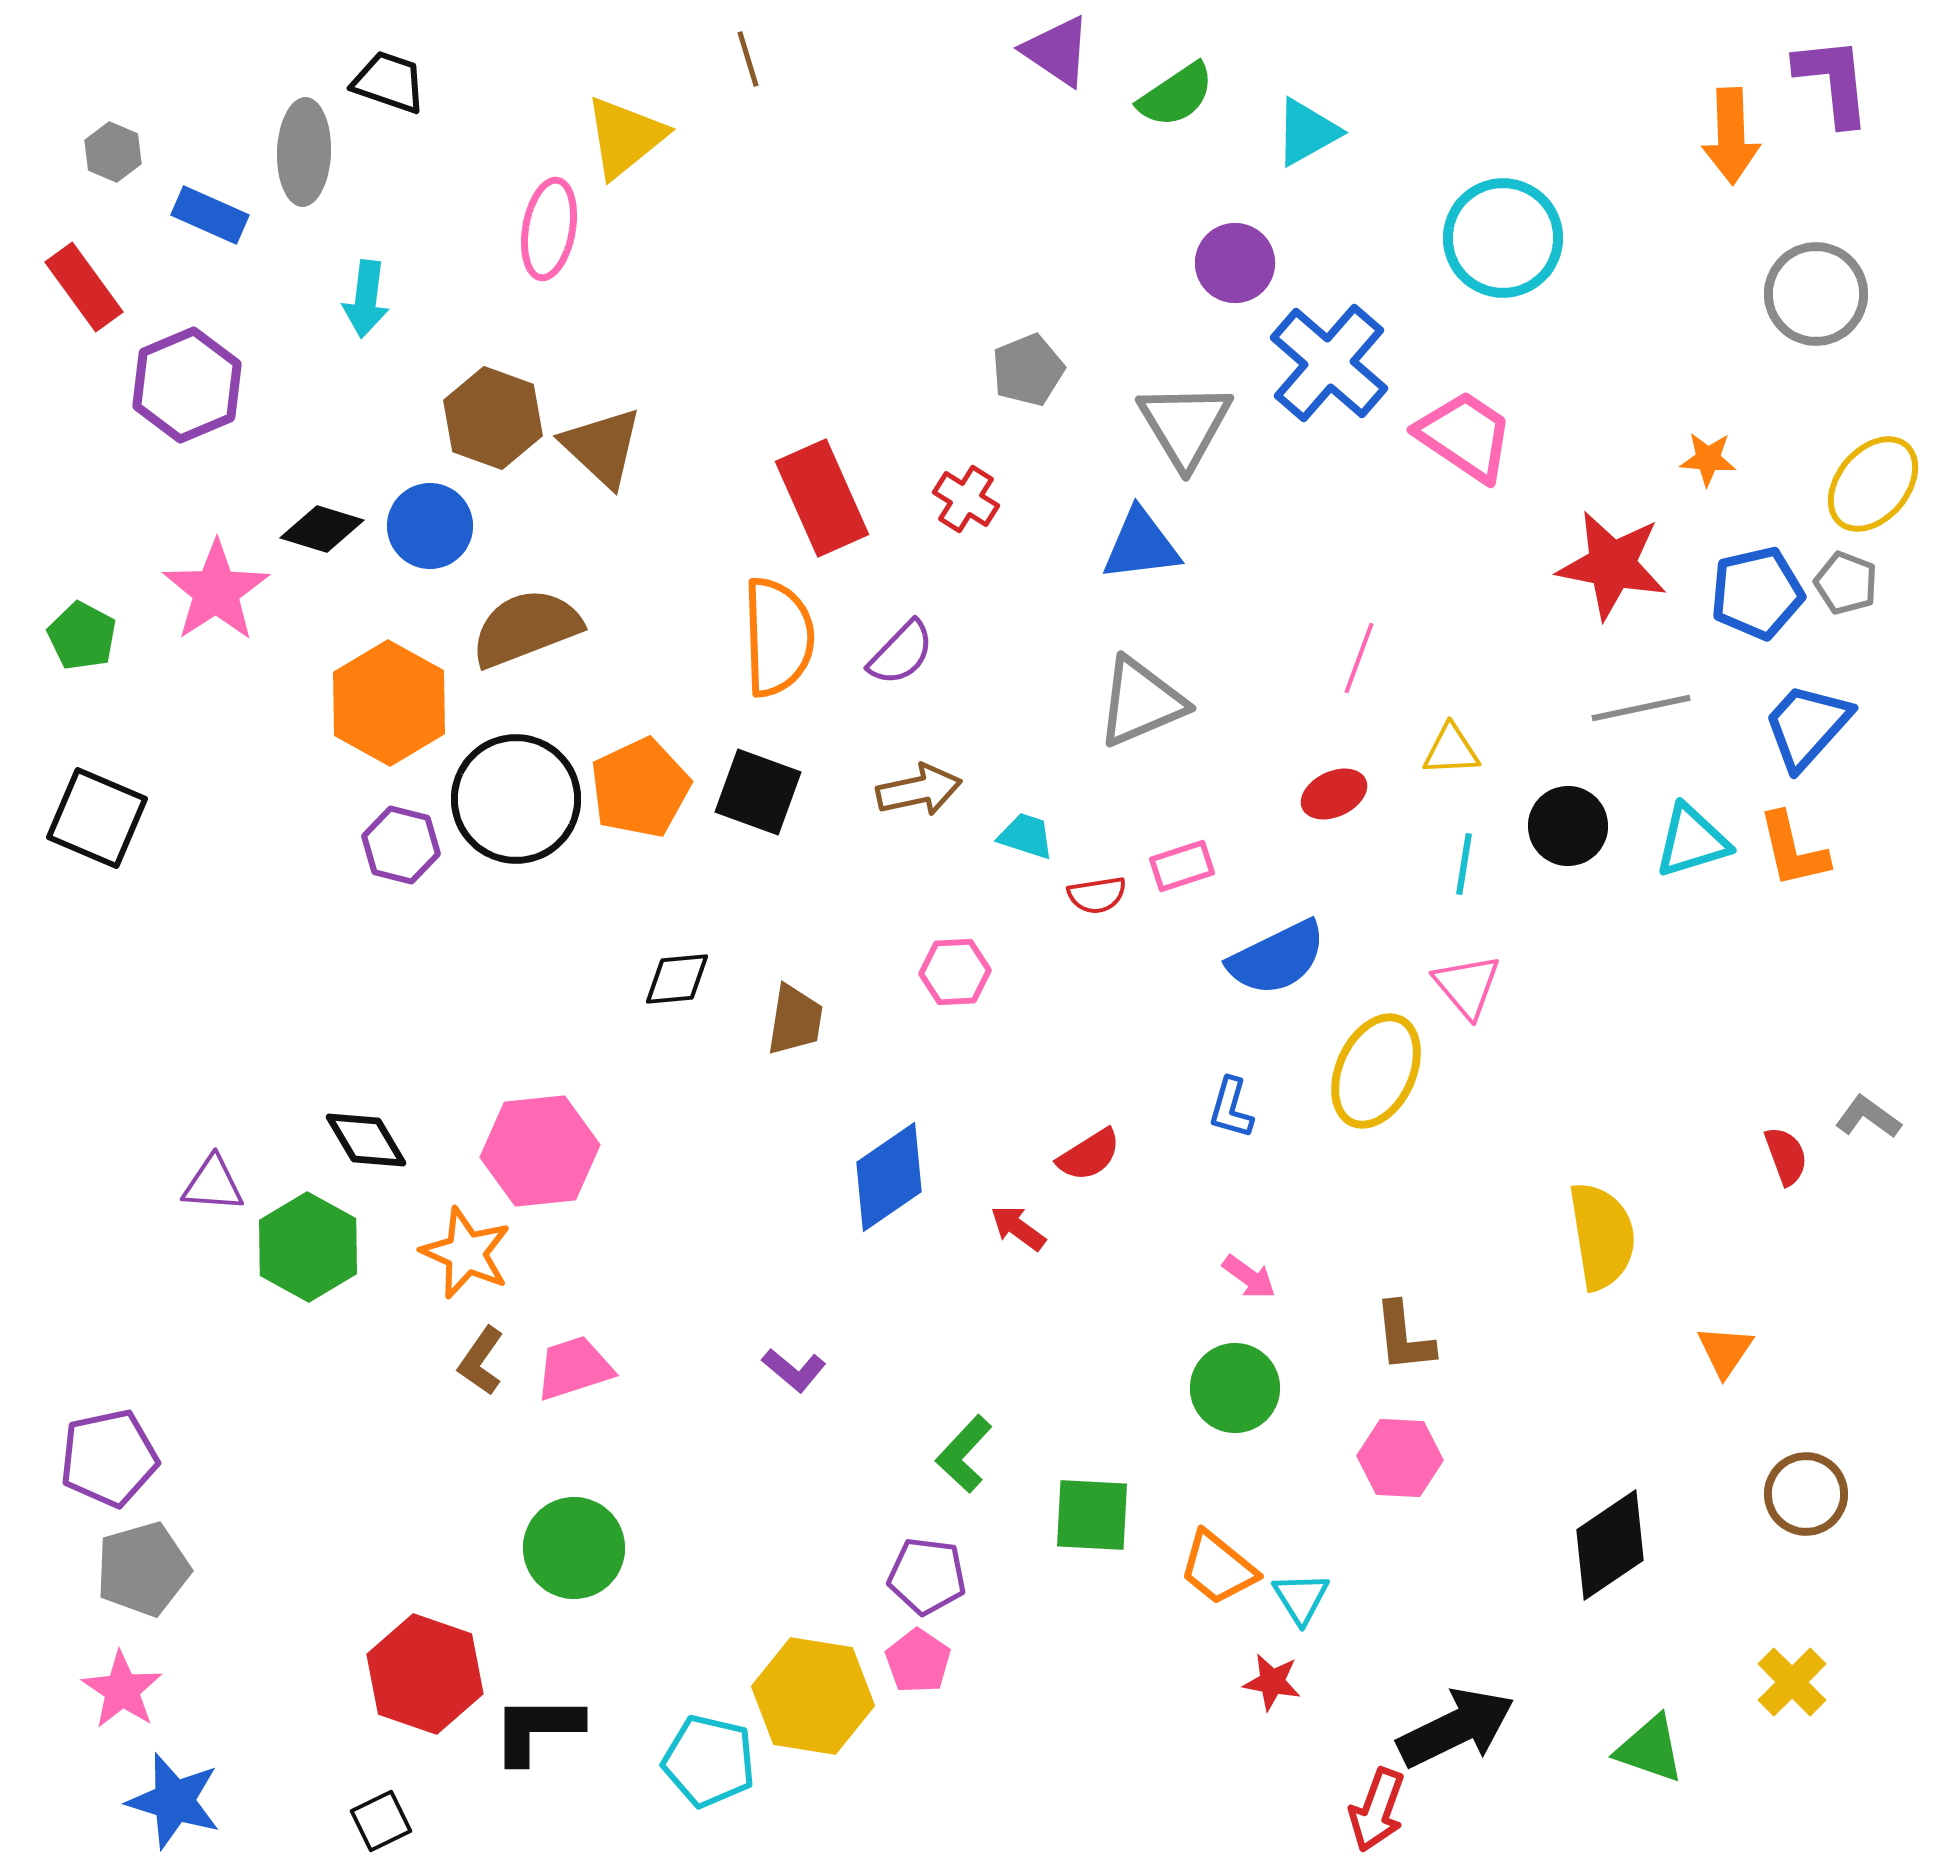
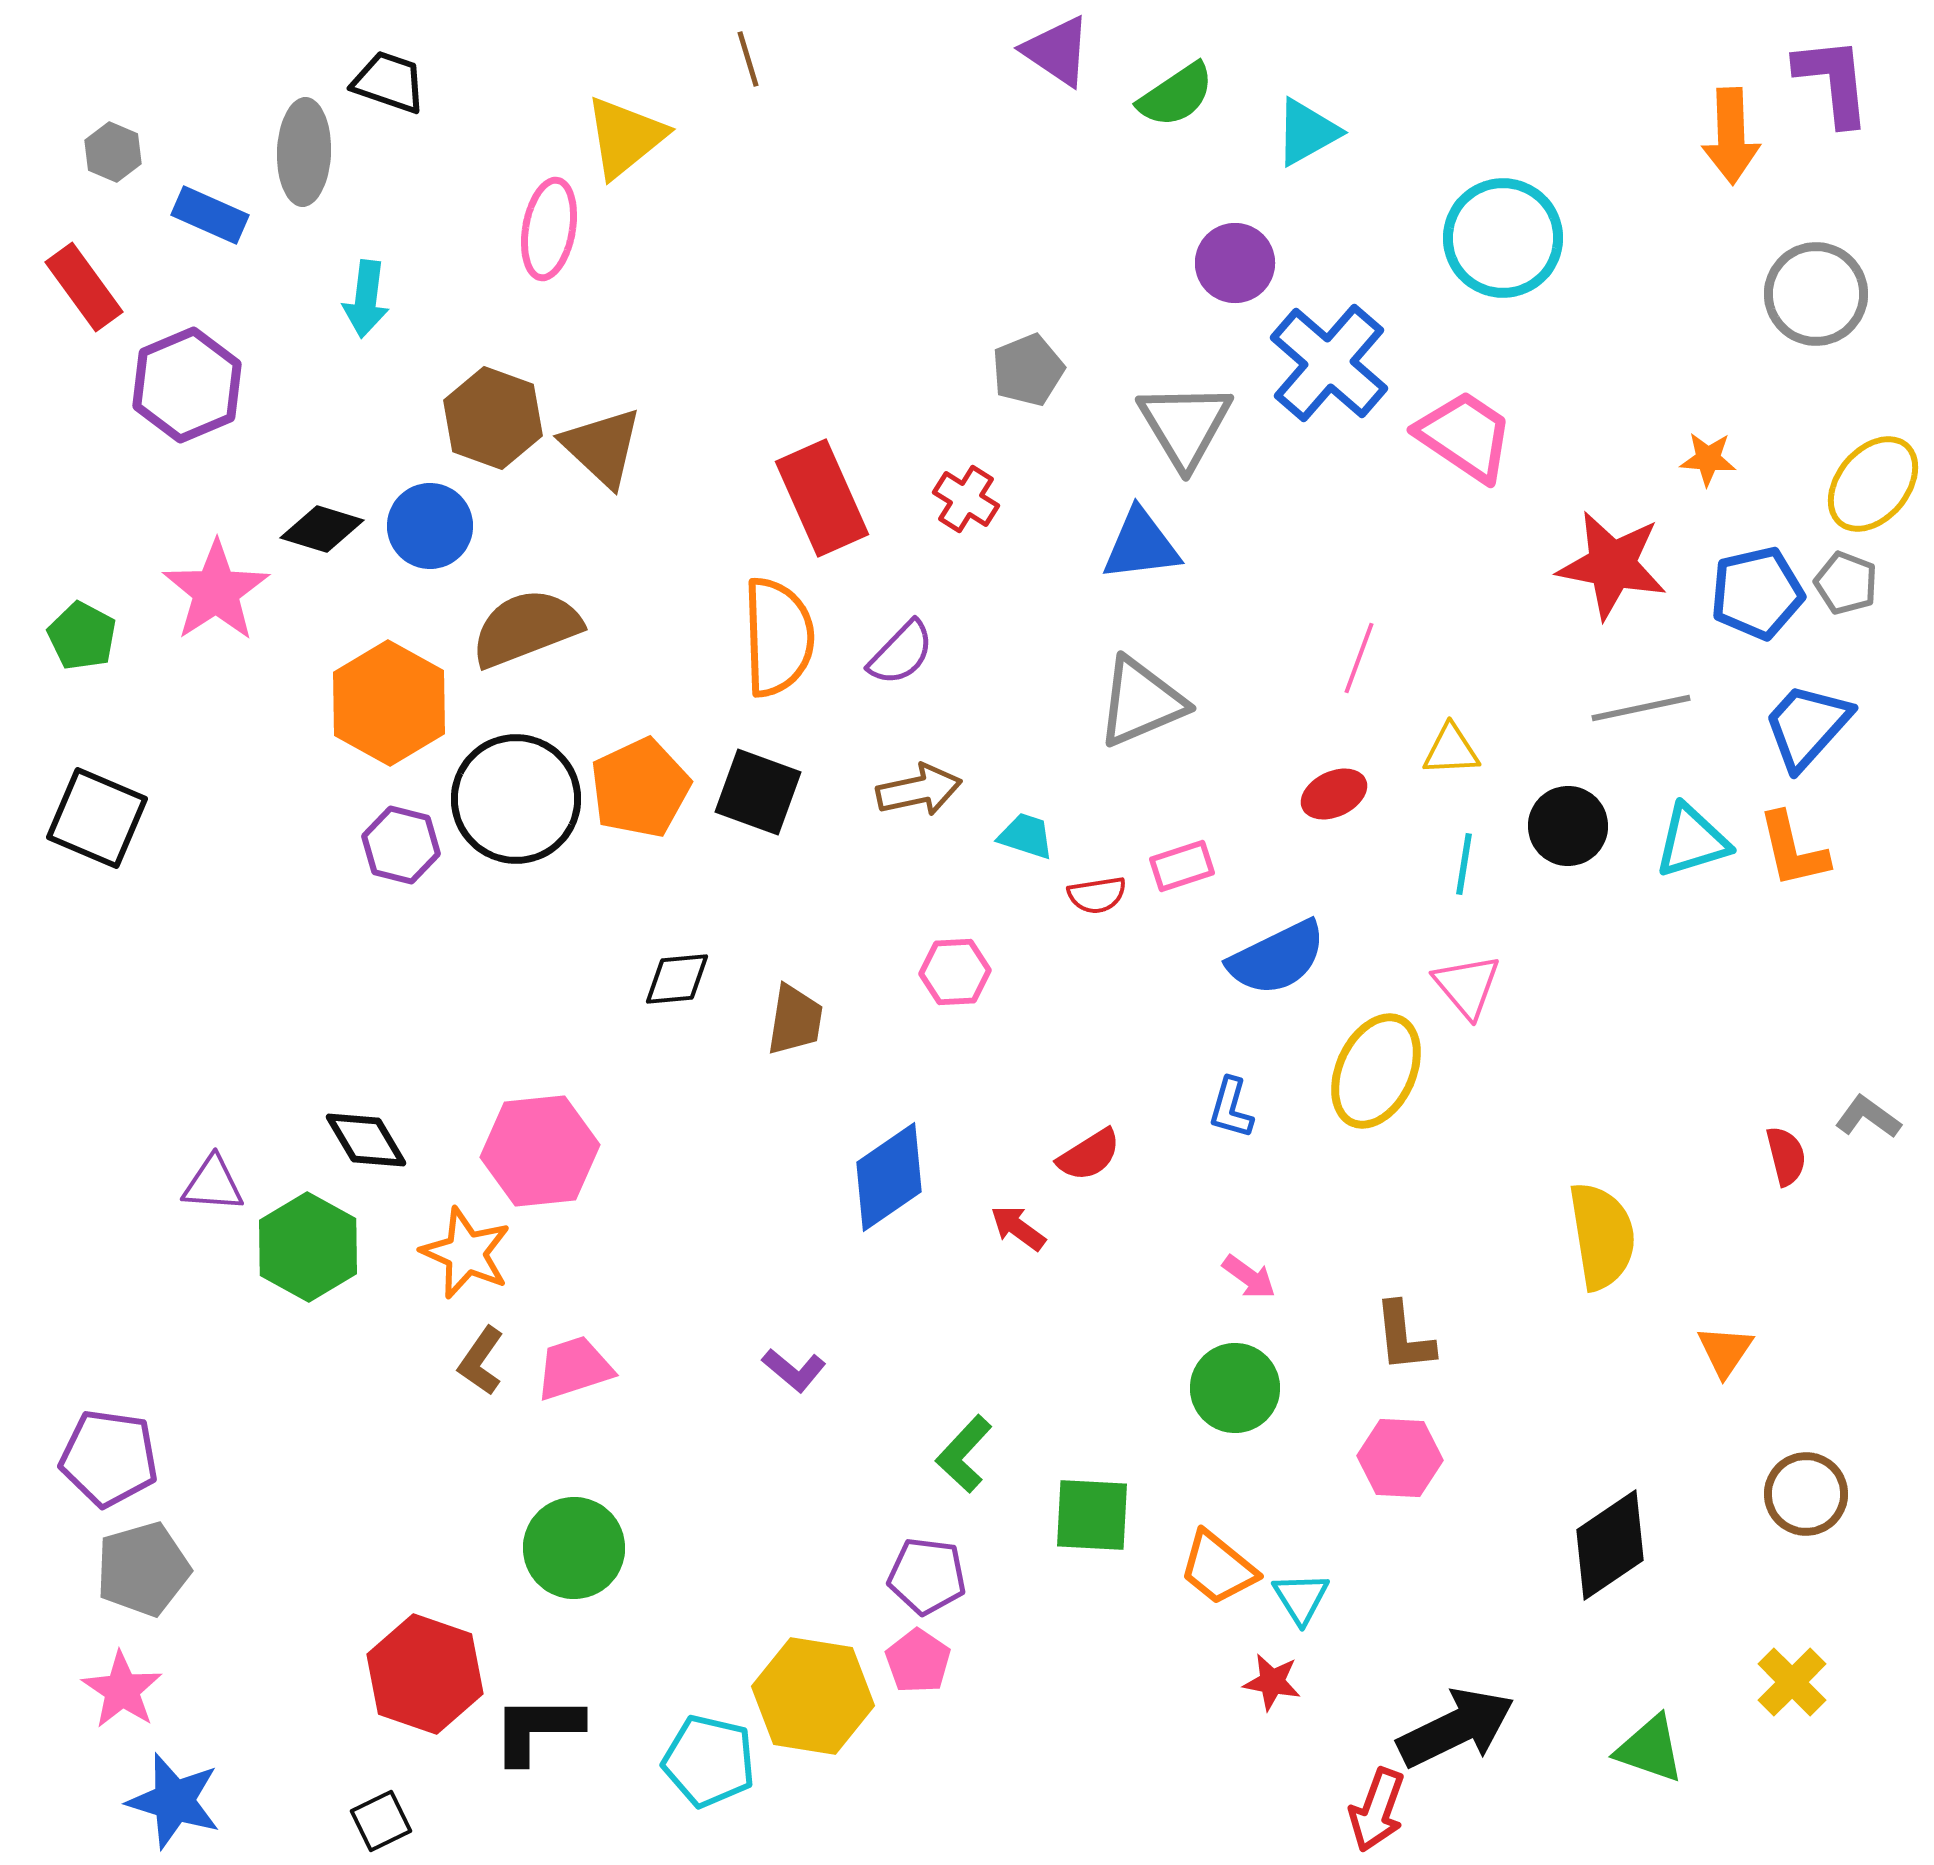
red semicircle at (1786, 1156): rotated 6 degrees clockwise
purple pentagon at (109, 1458): rotated 20 degrees clockwise
